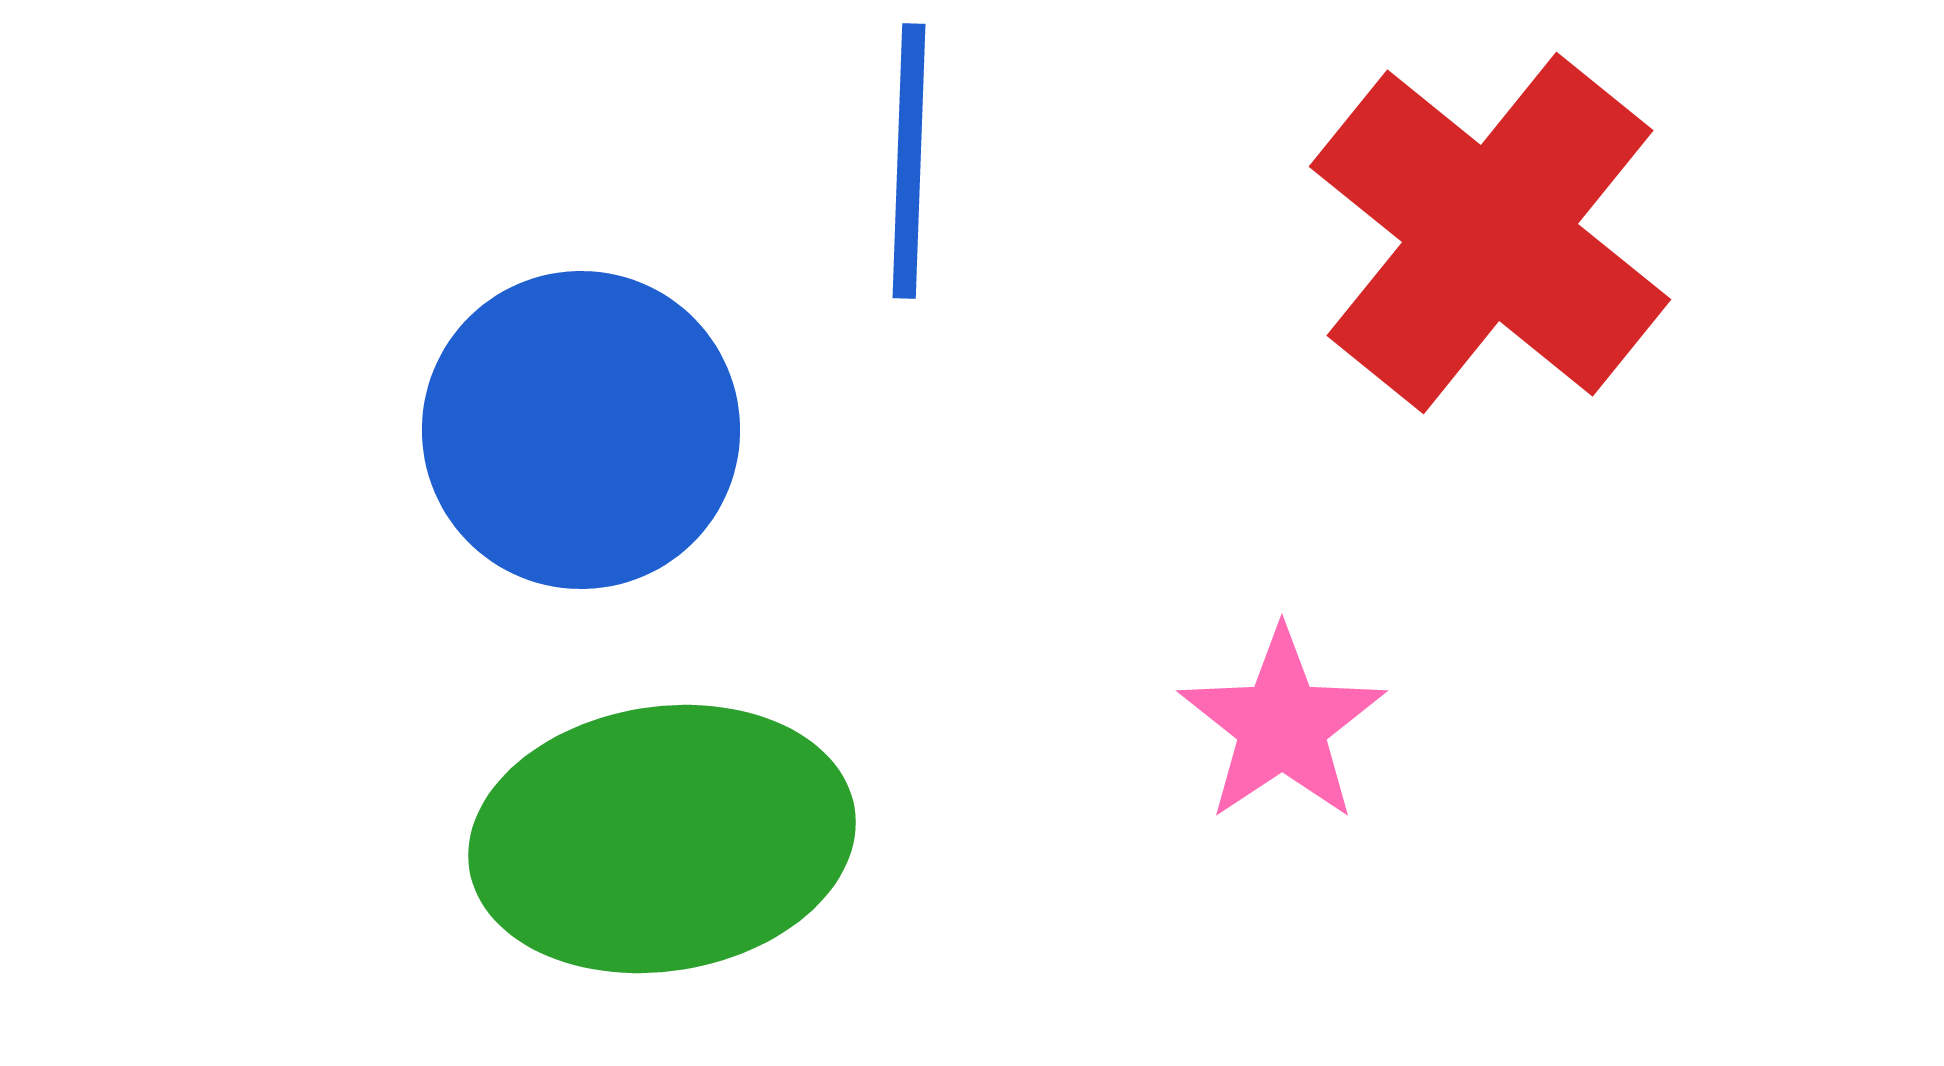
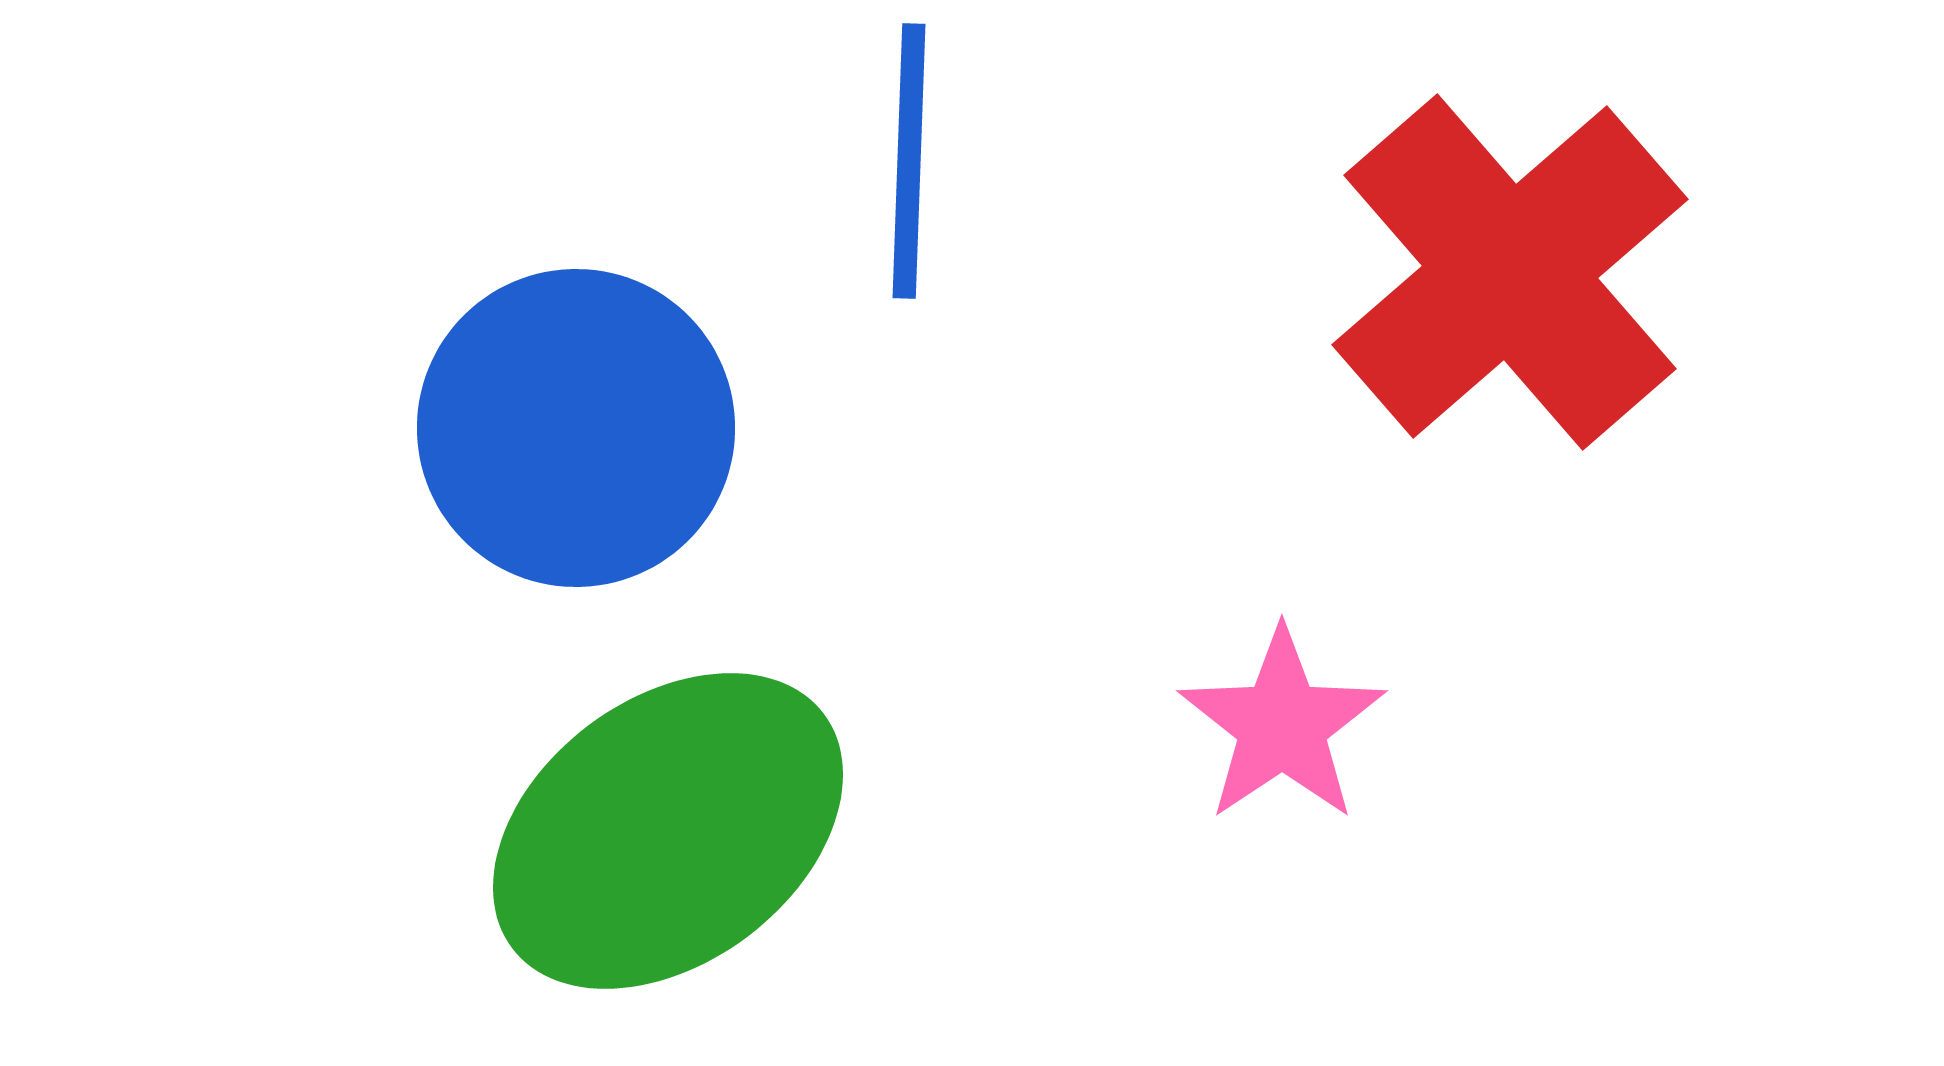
red cross: moved 20 px right, 39 px down; rotated 10 degrees clockwise
blue circle: moved 5 px left, 2 px up
green ellipse: moved 6 px right, 8 px up; rotated 28 degrees counterclockwise
